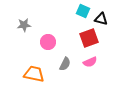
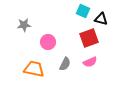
orange trapezoid: moved 5 px up
